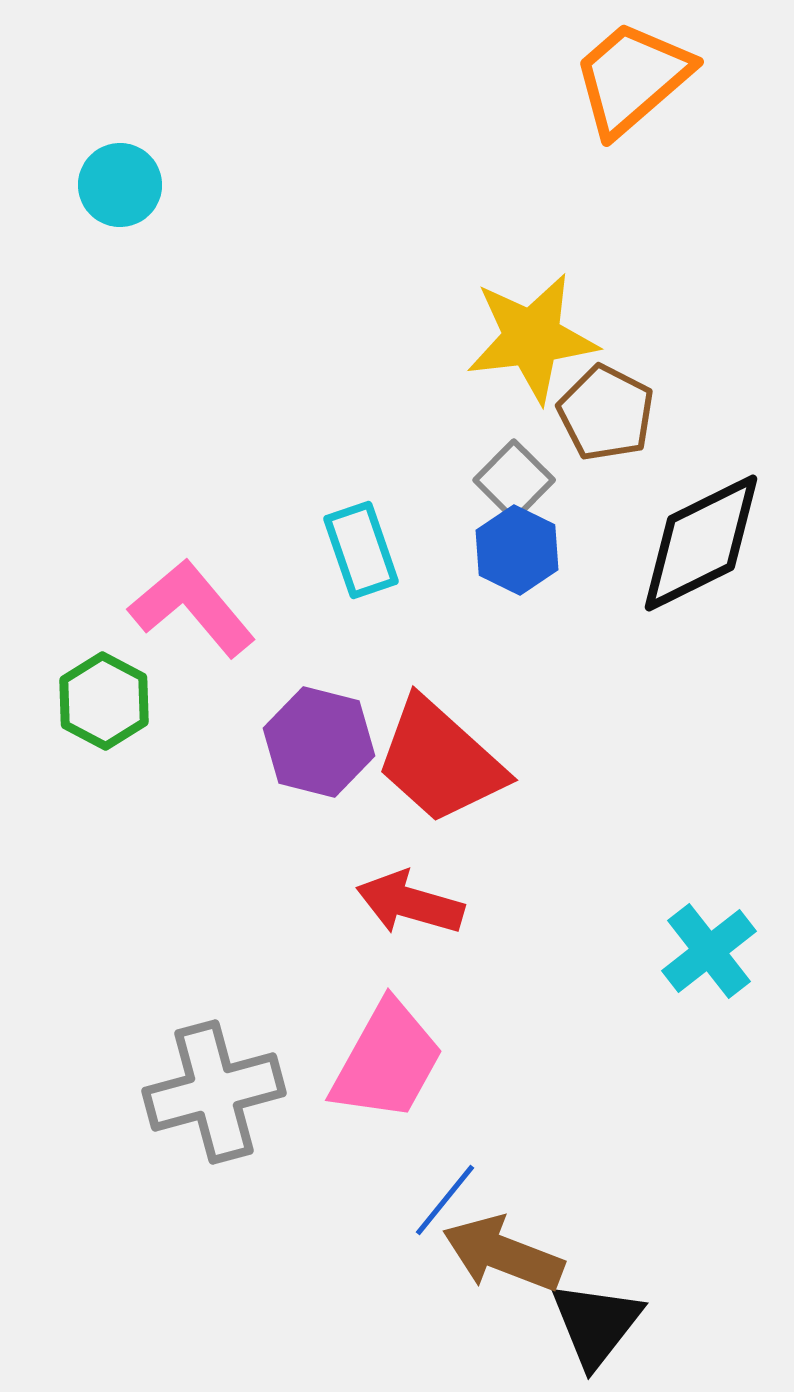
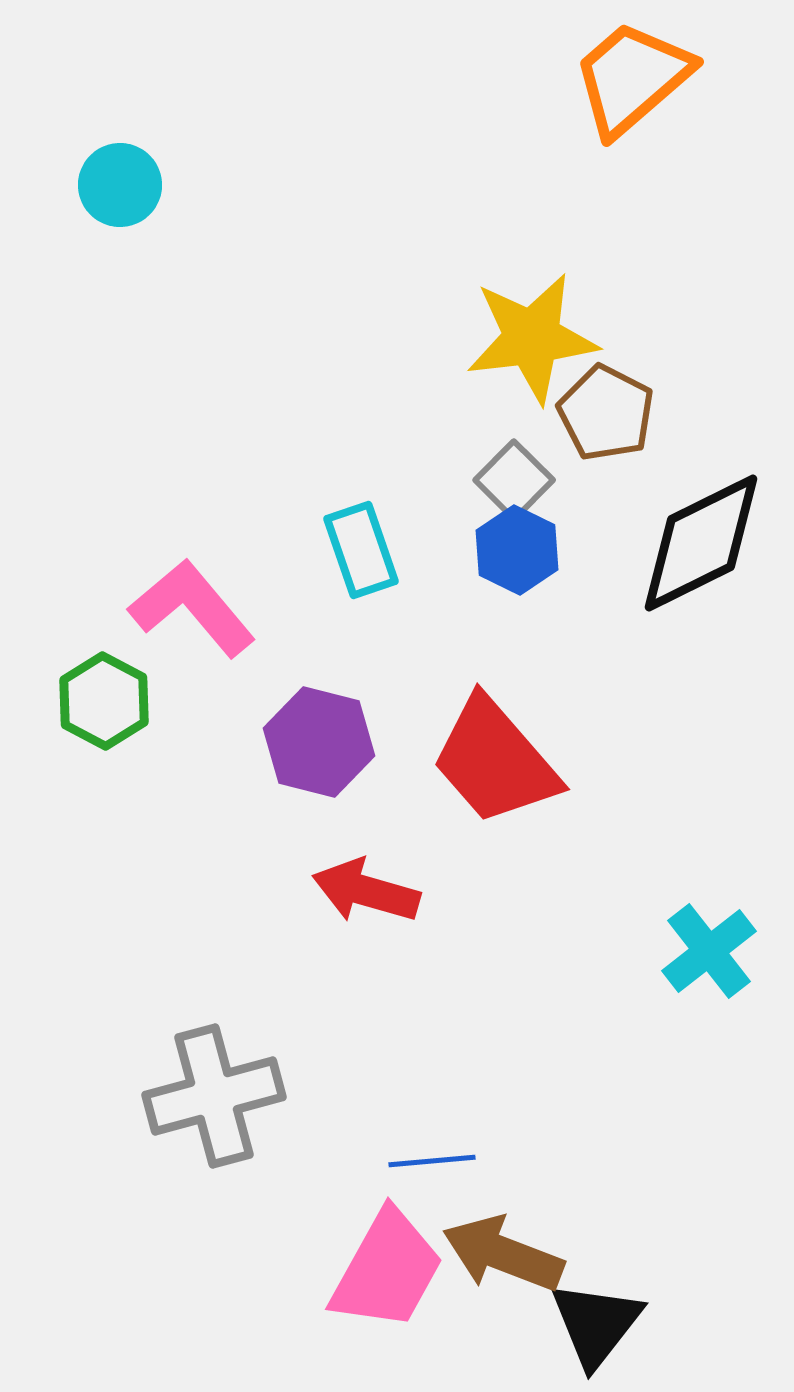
red trapezoid: moved 55 px right; rotated 7 degrees clockwise
red arrow: moved 44 px left, 12 px up
pink trapezoid: moved 209 px down
gray cross: moved 4 px down
blue line: moved 13 px left, 39 px up; rotated 46 degrees clockwise
